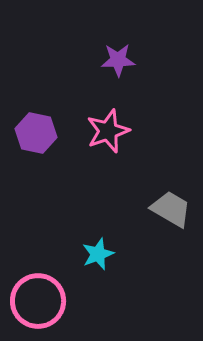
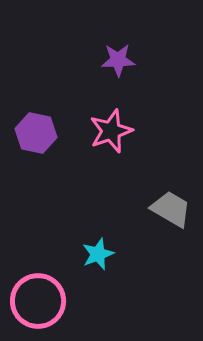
pink star: moved 3 px right
